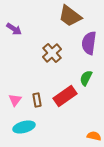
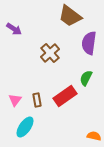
brown cross: moved 2 px left
cyan ellipse: moved 1 px right; rotated 40 degrees counterclockwise
